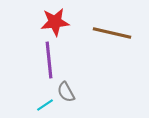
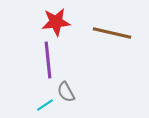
red star: moved 1 px right
purple line: moved 1 px left
